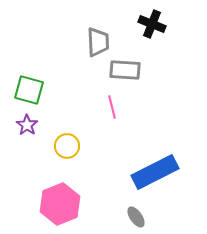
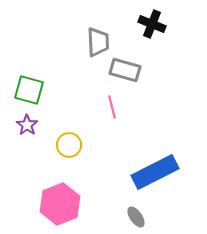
gray rectangle: rotated 12 degrees clockwise
yellow circle: moved 2 px right, 1 px up
